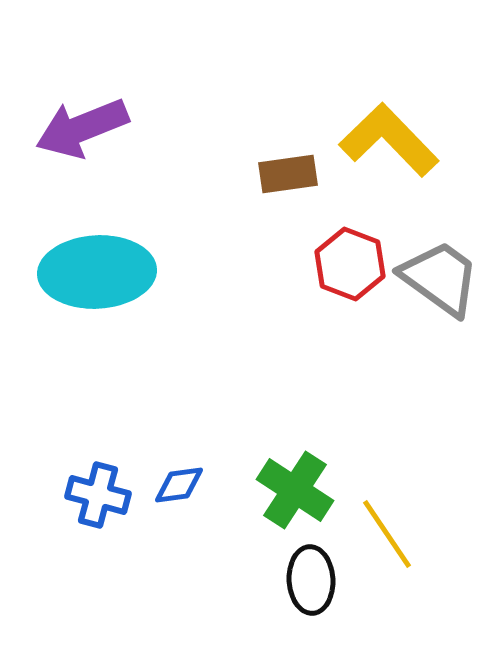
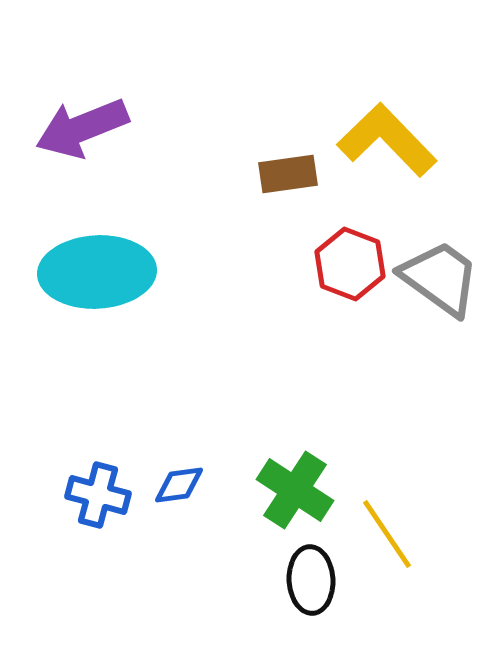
yellow L-shape: moved 2 px left
